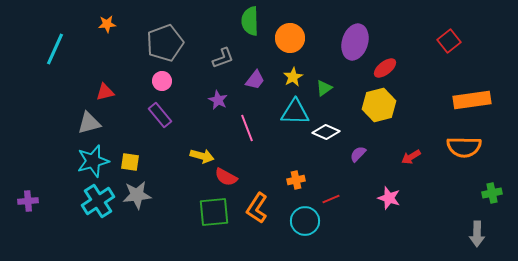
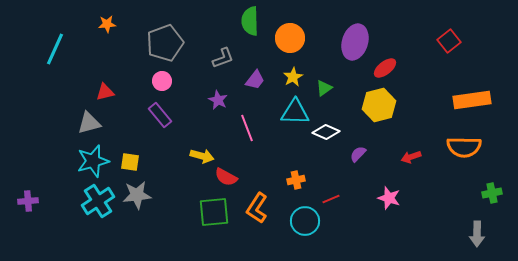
red arrow: rotated 12 degrees clockwise
